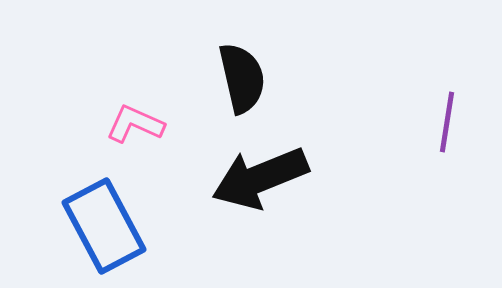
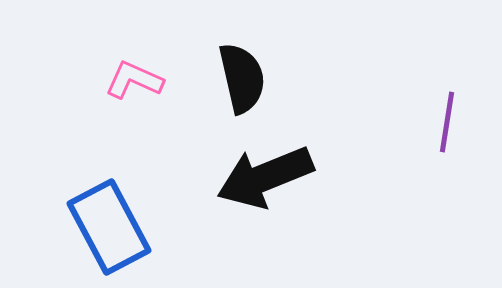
pink L-shape: moved 1 px left, 44 px up
black arrow: moved 5 px right, 1 px up
blue rectangle: moved 5 px right, 1 px down
